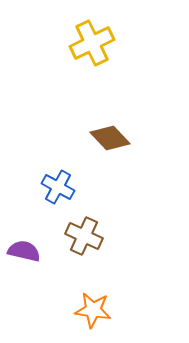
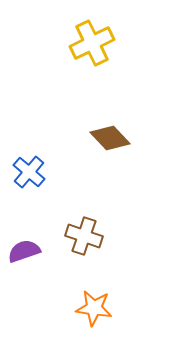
blue cross: moved 29 px left, 15 px up; rotated 12 degrees clockwise
brown cross: rotated 6 degrees counterclockwise
purple semicircle: rotated 32 degrees counterclockwise
orange star: moved 1 px right, 2 px up
